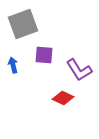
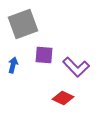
blue arrow: rotated 28 degrees clockwise
purple L-shape: moved 3 px left, 3 px up; rotated 12 degrees counterclockwise
